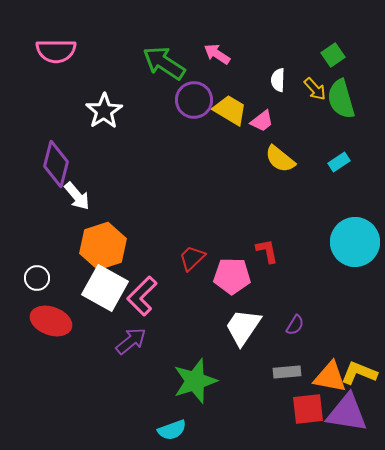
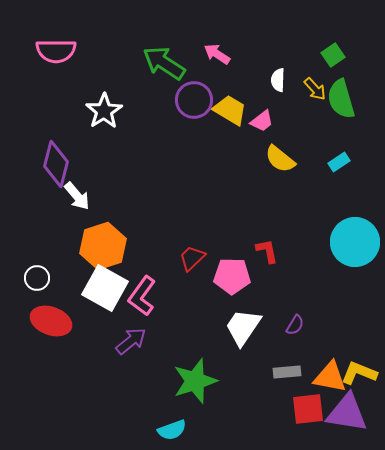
pink L-shape: rotated 9 degrees counterclockwise
